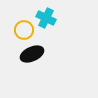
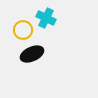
yellow circle: moved 1 px left
